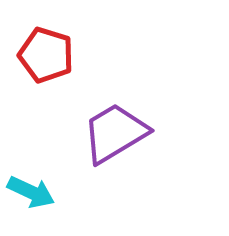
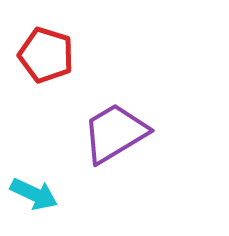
cyan arrow: moved 3 px right, 2 px down
